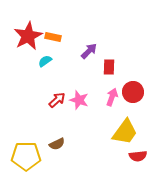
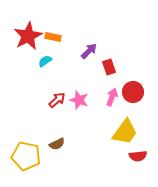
red rectangle: rotated 21 degrees counterclockwise
yellow pentagon: rotated 12 degrees clockwise
